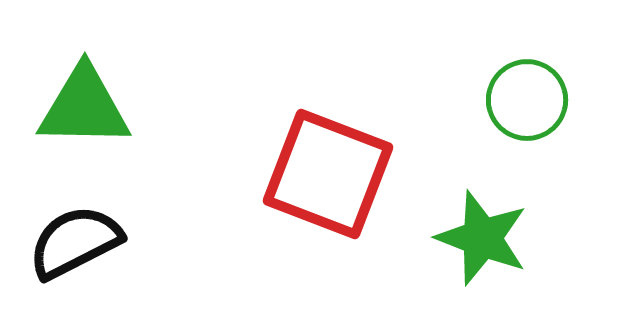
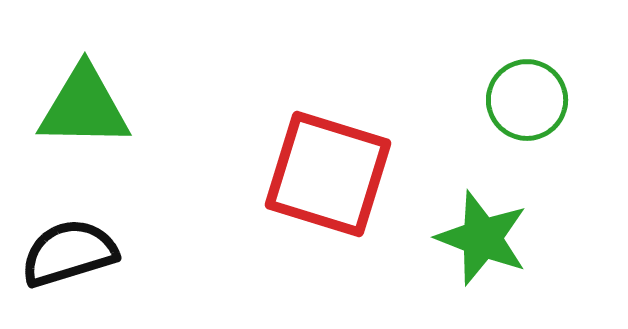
red square: rotated 4 degrees counterclockwise
black semicircle: moved 6 px left, 11 px down; rotated 10 degrees clockwise
